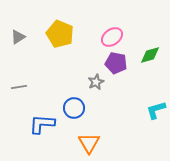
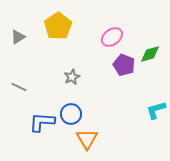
yellow pentagon: moved 2 px left, 8 px up; rotated 16 degrees clockwise
green diamond: moved 1 px up
purple pentagon: moved 8 px right, 2 px down; rotated 10 degrees clockwise
gray star: moved 24 px left, 5 px up
gray line: rotated 35 degrees clockwise
blue circle: moved 3 px left, 6 px down
blue L-shape: moved 2 px up
orange triangle: moved 2 px left, 4 px up
